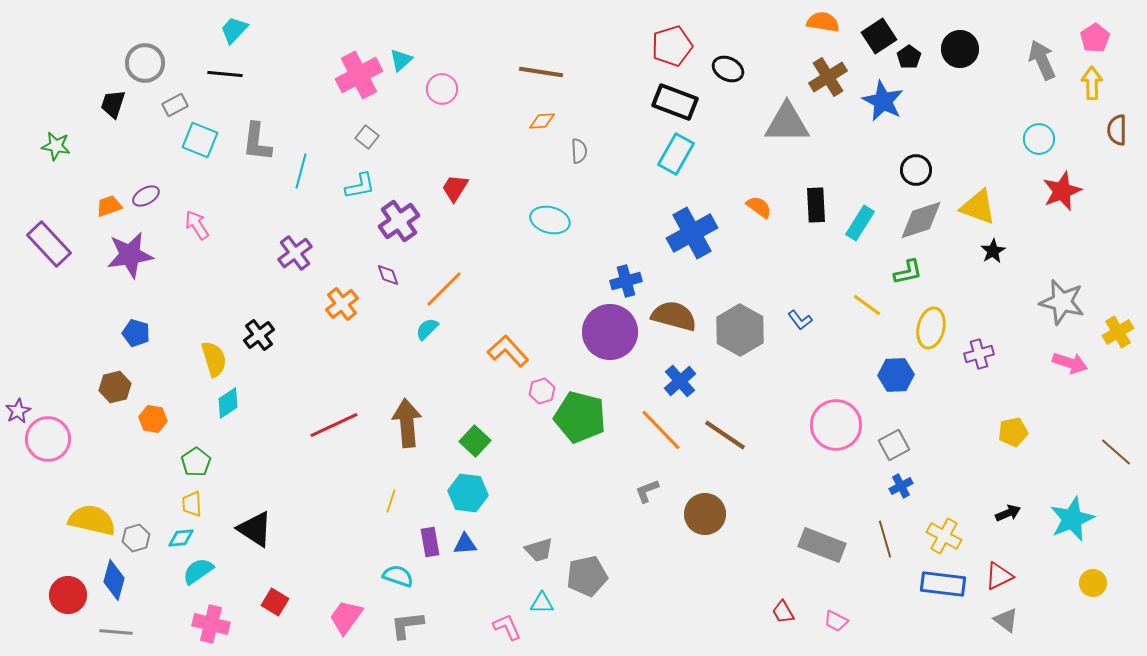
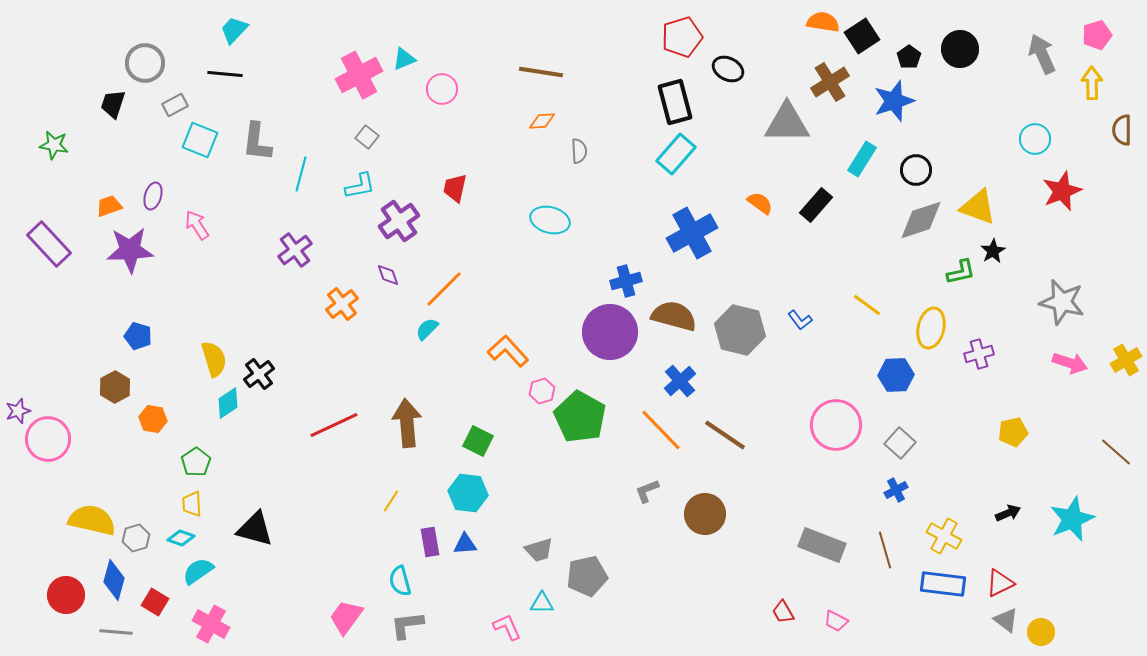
black square at (879, 36): moved 17 px left
pink pentagon at (1095, 38): moved 2 px right, 3 px up; rotated 16 degrees clockwise
red pentagon at (672, 46): moved 10 px right, 9 px up
cyan triangle at (401, 60): moved 3 px right, 1 px up; rotated 20 degrees clockwise
gray arrow at (1042, 60): moved 6 px up
brown cross at (828, 77): moved 2 px right, 5 px down
blue star at (883, 101): moved 11 px right; rotated 27 degrees clockwise
black rectangle at (675, 102): rotated 54 degrees clockwise
brown semicircle at (1117, 130): moved 5 px right
cyan circle at (1039, 139): moved 4 px left
green star at (56, 146): moved 2 px left, 1 px up
cyan rectangle at (676, 154): rotated 12 degrees clockwise
cyan line at (301, 171): moved 3 px down
red trapezoid at (455, 188): rotated 20 degrees counterclockwise
purple ellipse at (146, 196): moved 7 px right; rotated 44 degrees counterclockwise
black rectangle at (816, 205): rotated 44 degrees clockwise
orange semicircle at (759, 207): moved 1 px right, 4 px up
cyan rectangle at (860, 223): moved 2 px right, 64 px up
purple cross at (295, 253): moved 3 px up
purple star at (130, 255): moved 5 px up; rotated 6 degrees clockwise
green L-shape at (908, 272): moved 53 px right
gray hexagon at (740, 330): rotated 15 degrees counterclockwise
yellow cross at (1118, 332): moved 8 px right, 28 px down
blue pentagon at (136, 333): moved 2 px right, 3 px down
black cross at (259, 335): moved 39 px down
brown hexagon at (115, 387): rotated 16 degrees counterclockwise
purple star at (18, 411): rotated 10 degrees clockwise
green pentagon at (580, 417): rotated 15 degrees clockwise
green square at (475, 441): moved 3 px right; rotated 16 degrees counterclockwise
gray square at (894, 445): moved 6 px right, 2 px up; rotated 20 degrees counterclockwise
blue cross at (901, 486): moved 5 px left, 4 px down
yellow line at (391, 501): rotated 15 degrees clockwise
black triangle at (255, 529): rotated 18 degrees counterclockwise
cyan diamond at (181, 538): rotated 24 degrees clockwise
brown line at (885, 539): moved 11 px down
cyan semicircle at (398, 576): moved 2 px right, 5 px down; rotated 124 degrees counterclockwise
red triangle at (999, 576): moved 1 px right, 7 px down
yellow circle at (1093, 583): moved 52 px left, 49 px down
red circle at (68, 595): moved 2 px left
red square at (275, 602): moved 120 px left
pink cross at (211, 624): rotated 15 degrees clockwise
